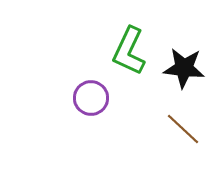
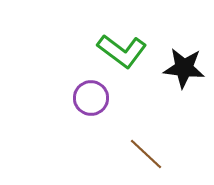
green L-shape: moved 7 px left; rotated 78 degrees counterclockwise
brown line: moved 37 px left, 25 px down
